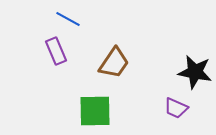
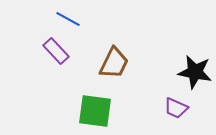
purple rectangle: rotated 20 degrees counterclockwise
brown trapezoid: rotated 8 degrees counterclockwise
green square: rotated 9 degrees clockwise
